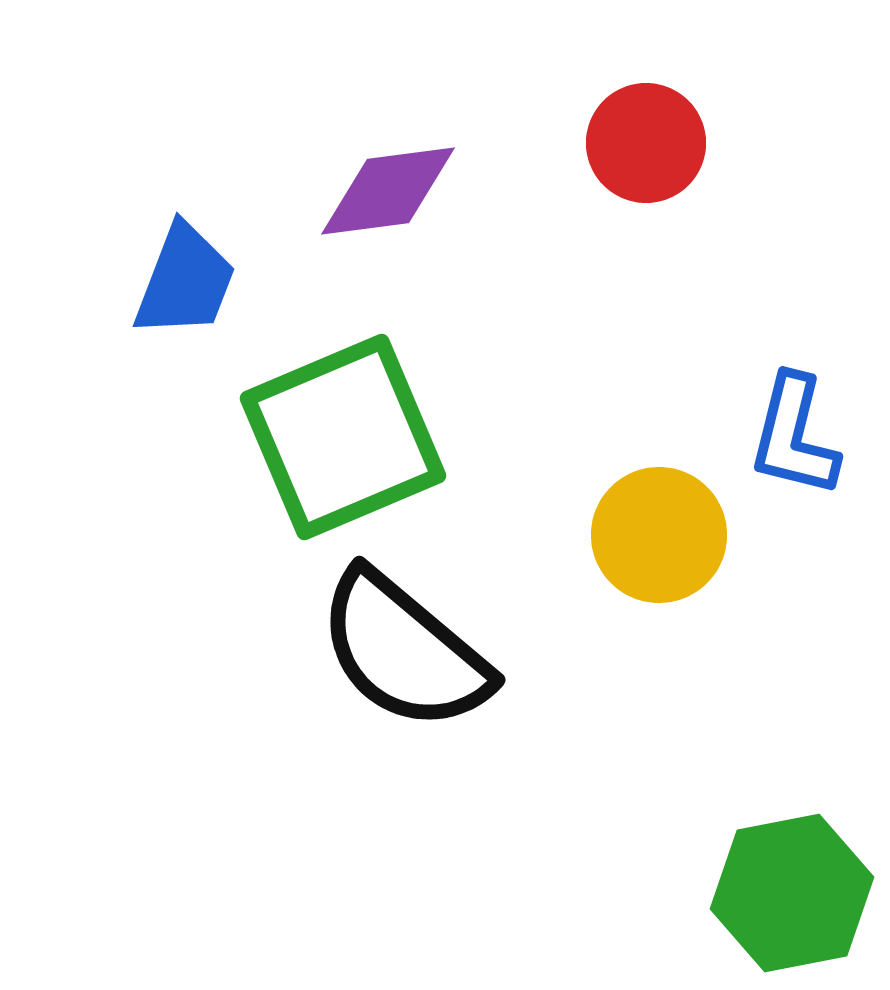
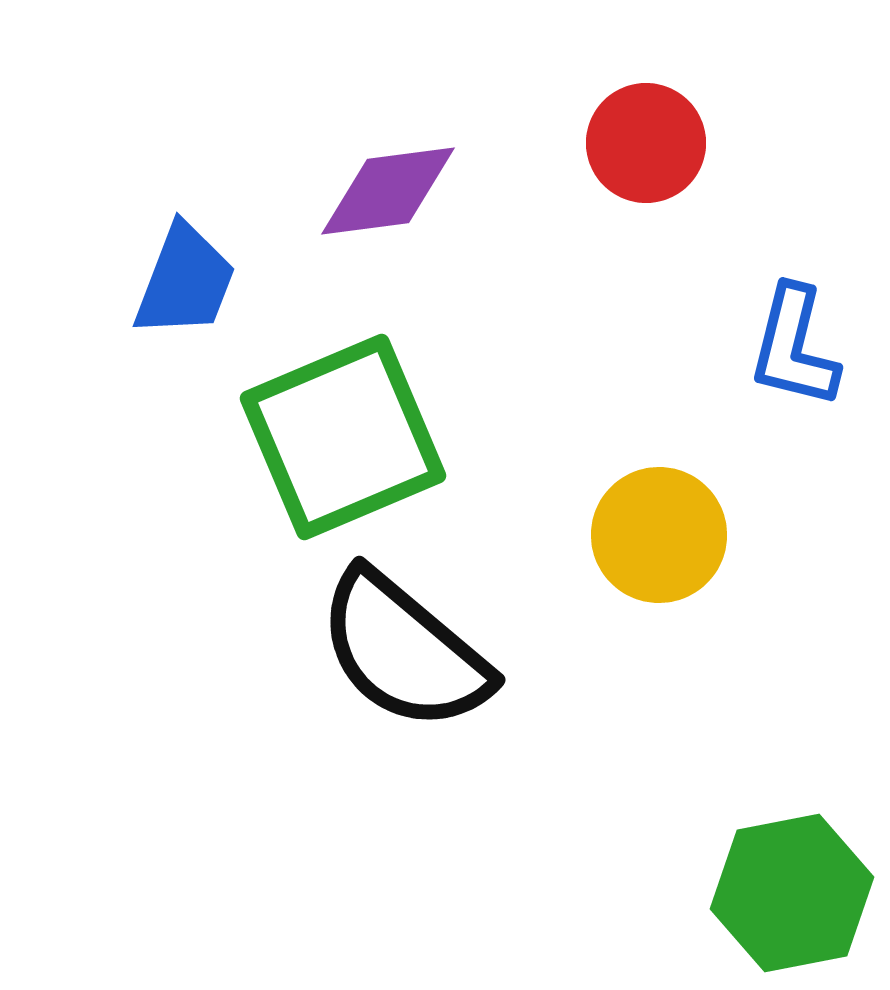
blue L-shape: moved 89 px up
